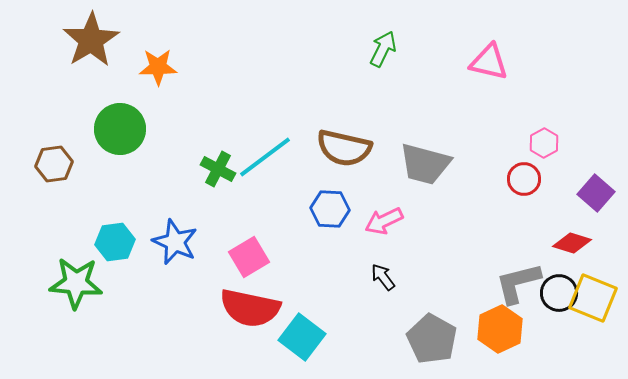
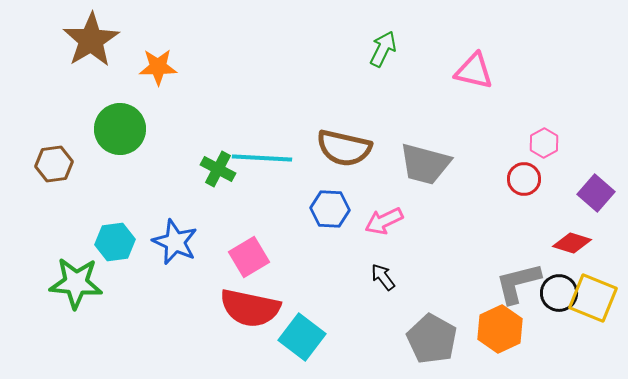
pink triangle: moved 15 px left, 9 px down
cyan line: moved 3 px left, 1 px down; rotated 40 degrees clockwise
